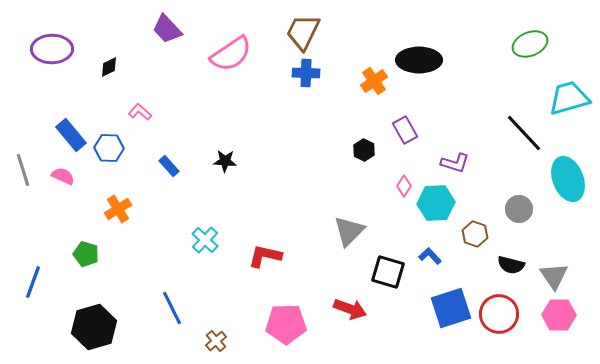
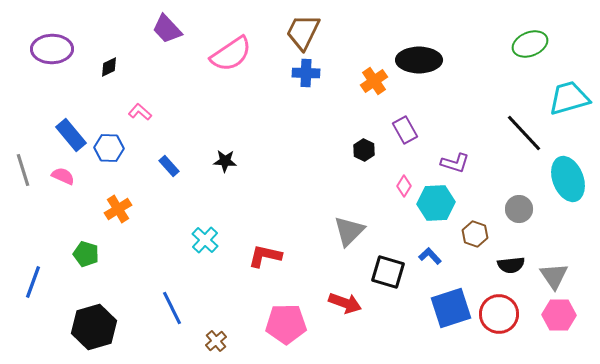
black semicircle at (511, 265): rotated 20 degrees counterclockwise
red arrow at (350, 309): moved 5 px left, 6 px up
